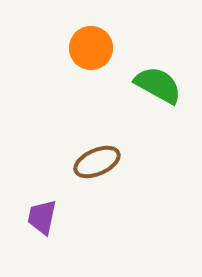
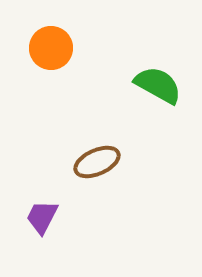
orange circle: moved 40 px left
purple trapezoid: rotated 15 degrees clockwise
